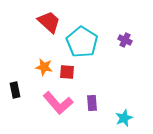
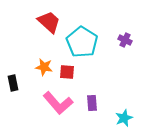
black rectangle: moved 2 px left, 7 px up
